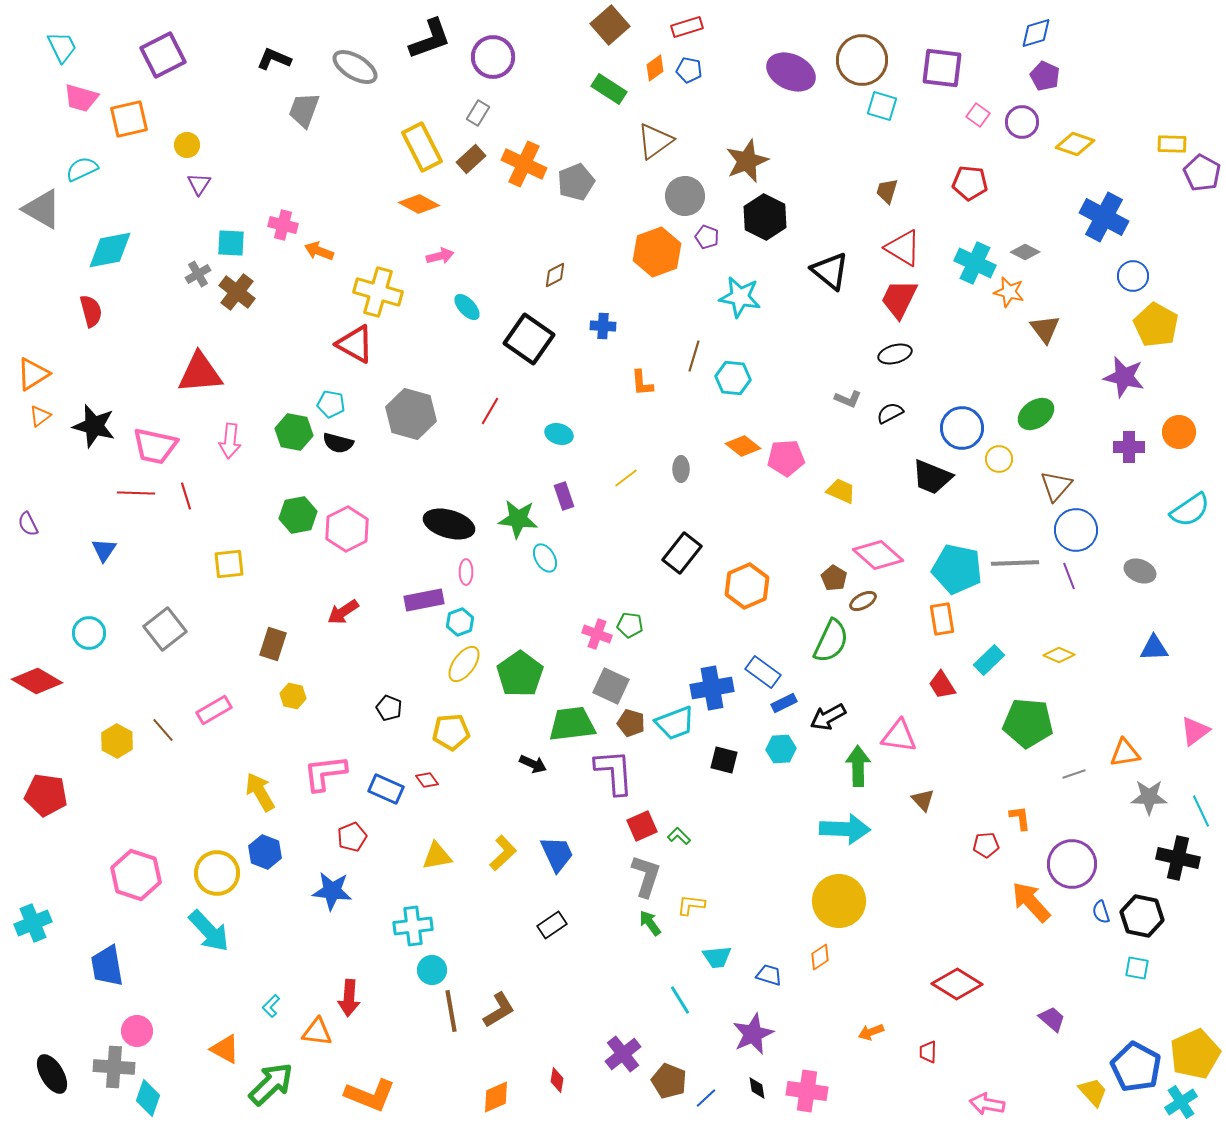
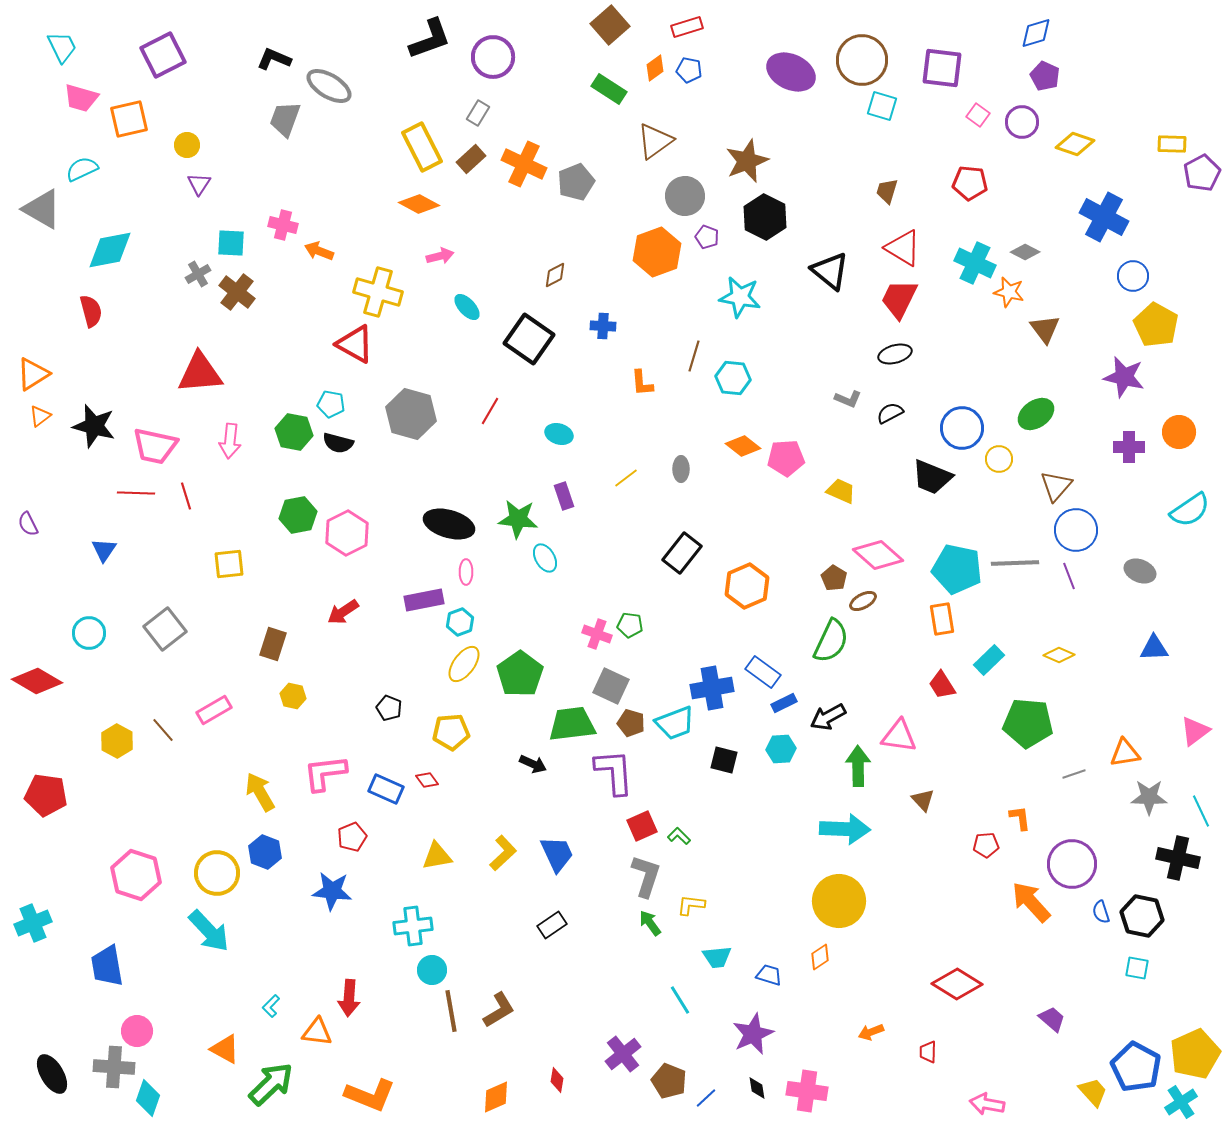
gray ellipse at (355, 67): moved 26 px left, 19 px down
gray trapezoid at (304, 110): moved 19 px left, 9 px down
purple pentagon at (1202, 173): rotated 15 degrees clockwise
pink hexagon at (347, 529): moved 4 px down
